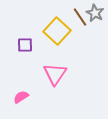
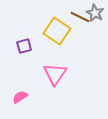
brown line: rotated 30 degrees counterclockwise
yellow square: rotated 8 degrees counterclockwise
purple square: moved 1 px left, 1 px down; rotated 14 degrees counterclockwise
pink semicircle: moved 1 px left
